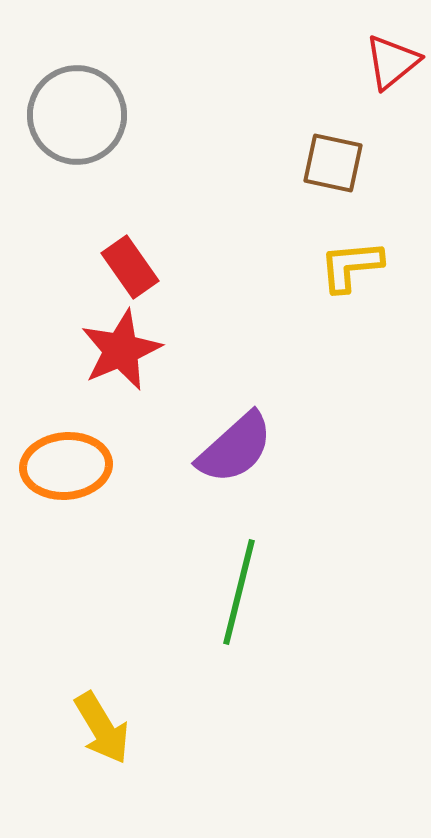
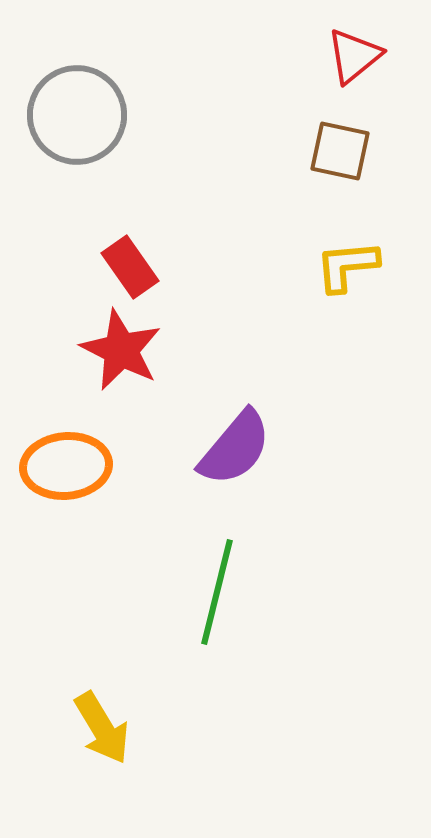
red triangle: moved 38 px left, 6 px up
brown square: moved 7 px right, 12 px up
yellow L-shape: moved 4 px left
red star: rotated 22 degrees counterclockwise
purple semicircle: rotated 8 degrees counterclockwise
green line: moved 22 px left
